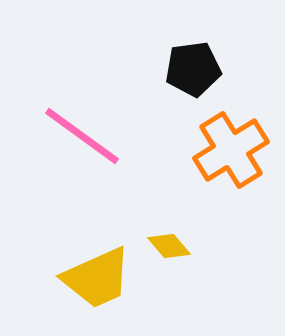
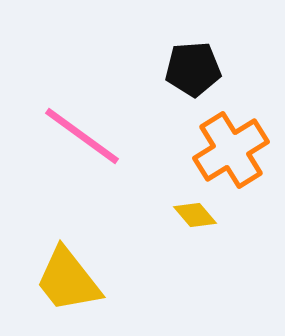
black pentagon: rotated 4 degrees clockwise
yellow diamond: moved 26 px right, 31 px up
yellow trapezoid: moved 29 px left, 2 px down; rotated 76 degrees clockwise
